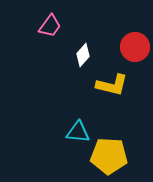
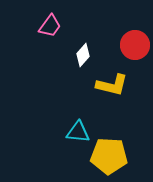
red circle: moved 2 px up
